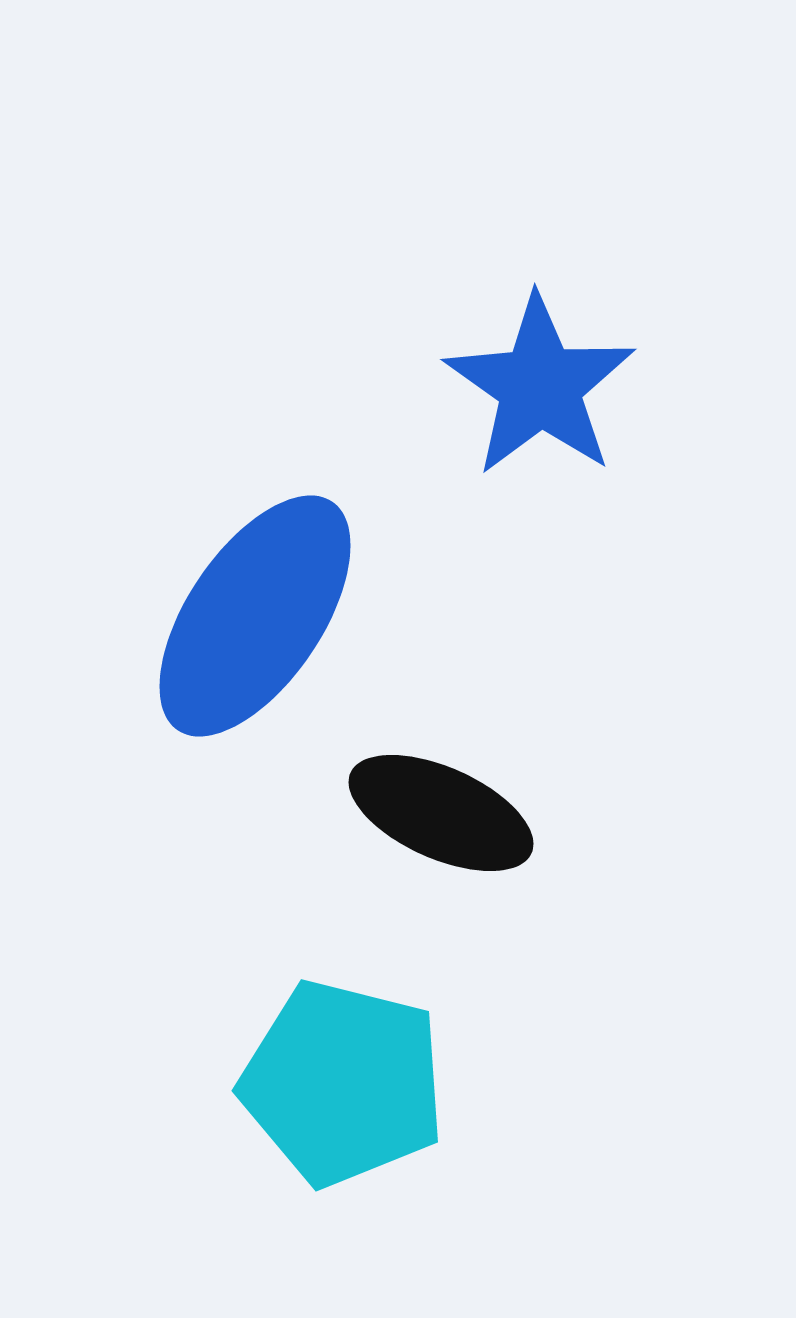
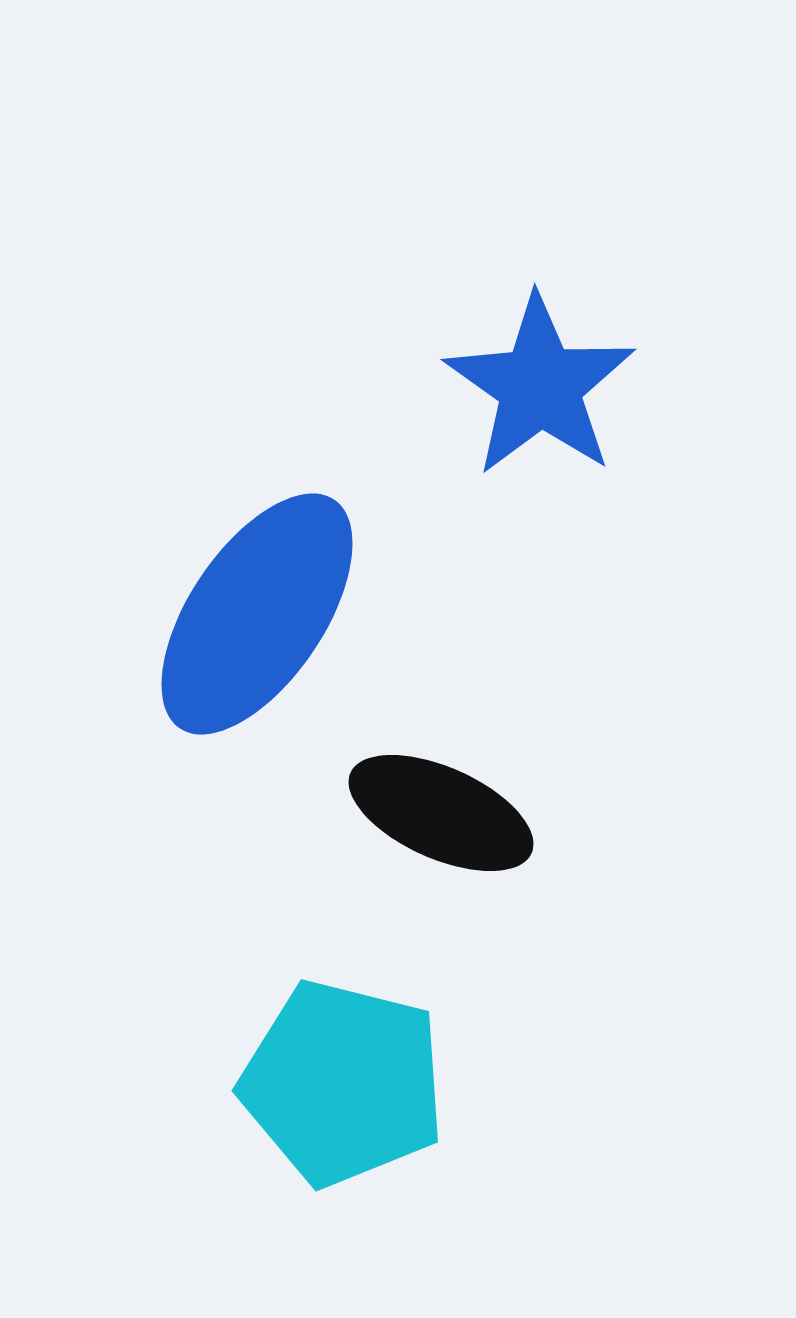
blue ellipse: moved 2 px right, 2 px up
